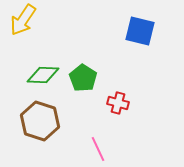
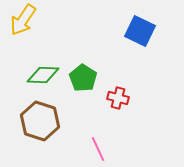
blue square: rotated 12 degrees clockwise
red cross: moved 5 px up
